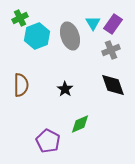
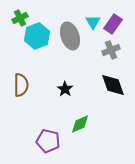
cyan triangle: moved 1 px up
purple pentagon: rotated 15 degrees counterclockwise
